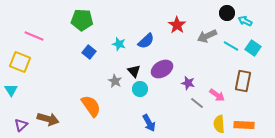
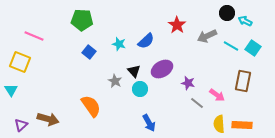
orange rectangle: moved 2 px left
